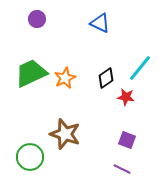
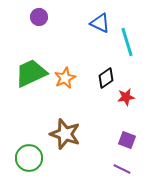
purple circle: moved 2 px right, 2 px up
cyan line: moved 13 px left, 26 px up; rotated 56 degrees counterclockwise
red star: rotated 18 degrees counterclockwise
green circle: moved 1 px left, 1 px down
